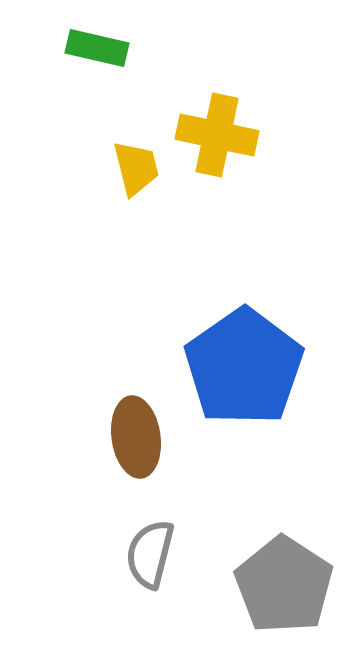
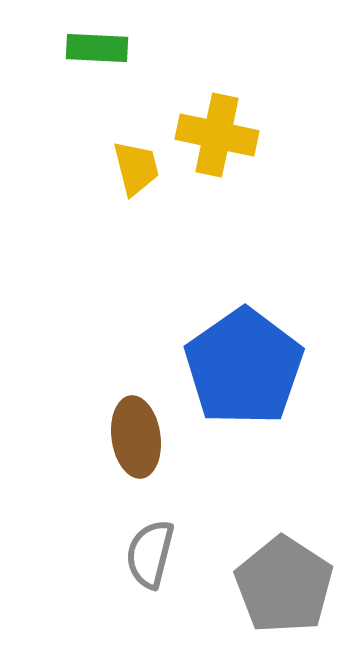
green rectangle: rotated 10 degrees counterclockwise
